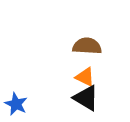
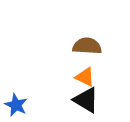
black triangle: moved 2 px down
blue star: moved 1 px down
